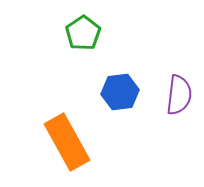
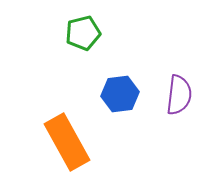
green pentagon: rotated 20 degrees clockwise
blue hexagon: moved 2 px down
